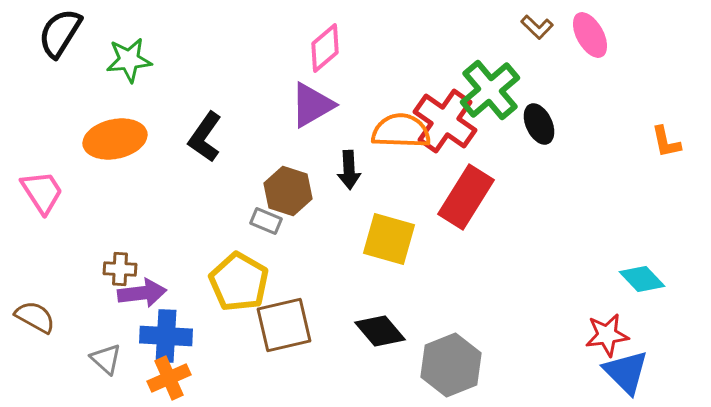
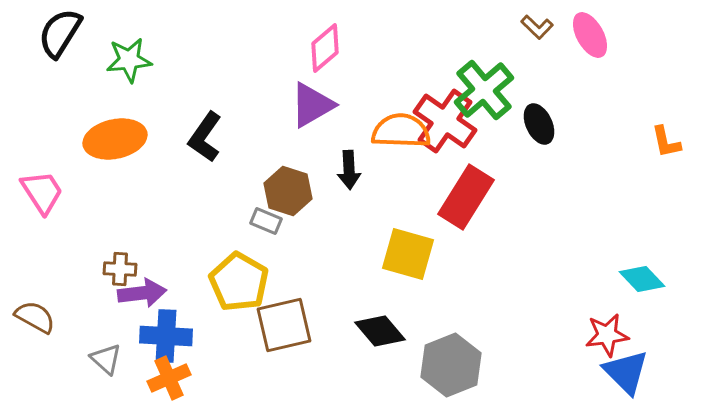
green cross: moved 6 px left
yellow square: moved 19 px right, 15 px down
